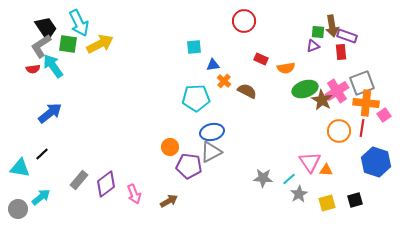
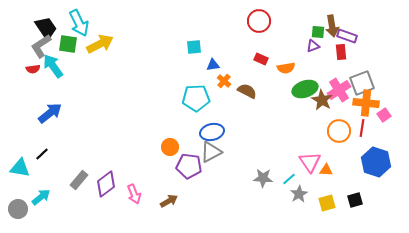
red circle at (244, 21): moved 15 px right
pink cross at (337, 91): moved 2 px right, 1 px up
